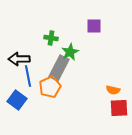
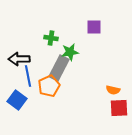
purple square: moved 1 px down
green star: rotated 18 degrees clockwise
orange pentagon: moved 1 px left, 1 px up
